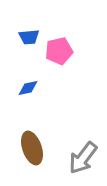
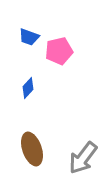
blue trapezoid: rotated 25 degrees clockwise
blue diamond: rotated 35 degrees counterclockwise
brown ellipse: moved 1 px down
